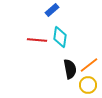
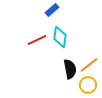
red line: rotated 30 degrees counterclockwise
